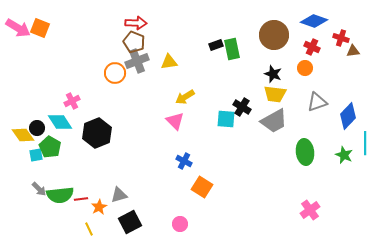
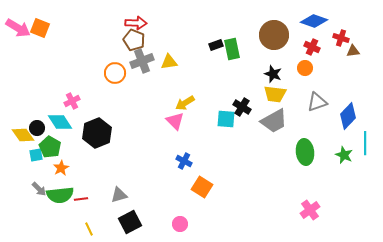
brown pentagon at (134, 42): moved 2 px up
gray cross at (137, 61): moved 5 px right
yellow arrow at (185, 97): moved 6 px down
orange star at (99, 207): moved 38 px left, 39 px up
